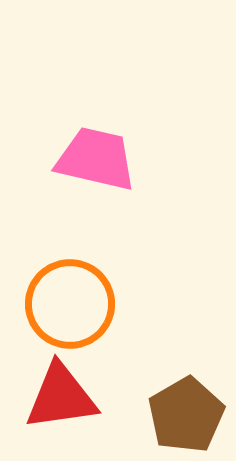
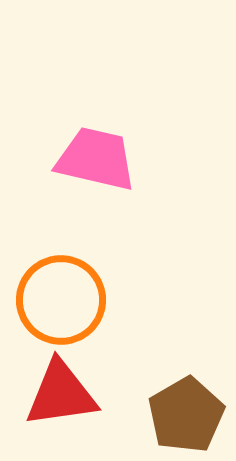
orange circle: moved 9 px left, 4 px up
red triangle: moved 3 px up
